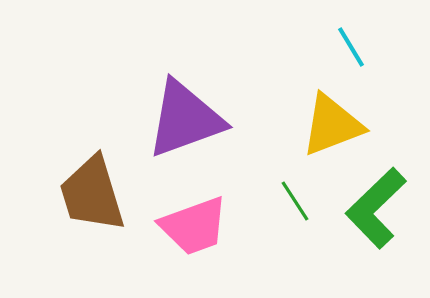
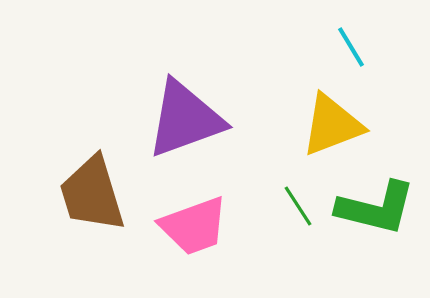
green line: moved 3 px right, 5 px down
green L-shape: rotated 122 degrees counterclockwise
